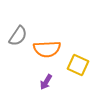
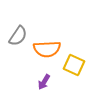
yellow square: moved 4 px left
purple arrow: moved 2 px left
